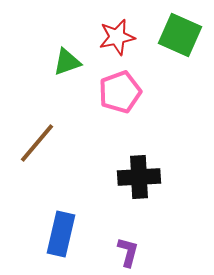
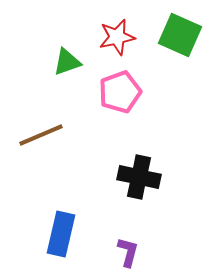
brown line: moved 4 px right, 8 px up; rotated 27 degrees clockwise
black cross: rotated 15 degrees clockwise
